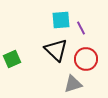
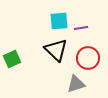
cyan square: moved 2 px left, 1 px down
purple line: rotated 72 degrees counterclockwise
red circle: moved 2 px right, 1 px up
gray triangle: moved 3 px right
